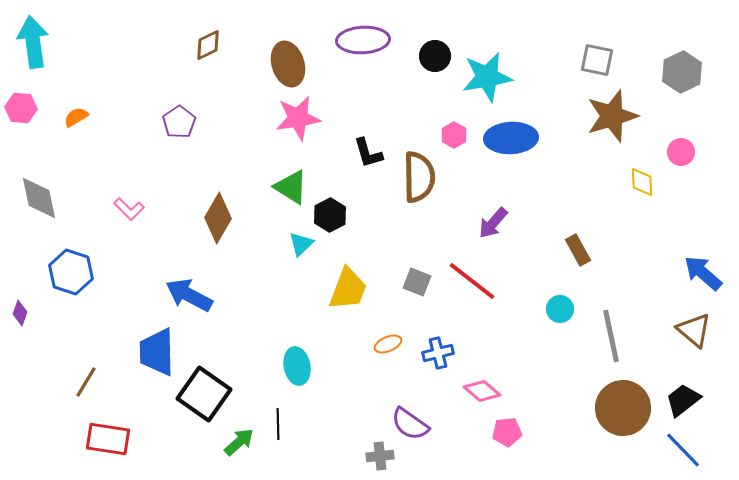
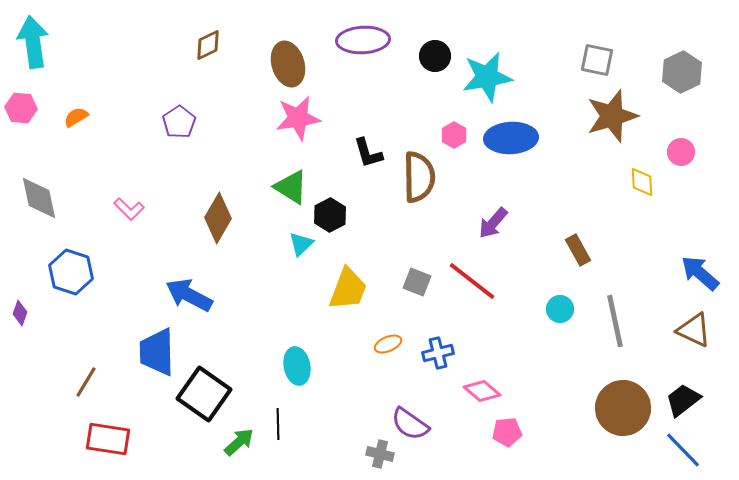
blue arrow at (703, 273): moved 3 px left
brown triangle at (694, 330): rotated 15 degrees counterclockwise
gray line at (611, 336): moved 4 px right, 15 px up
gray cross at (380, 456): moved 2 px up; rotated 20 degrees clockwise
